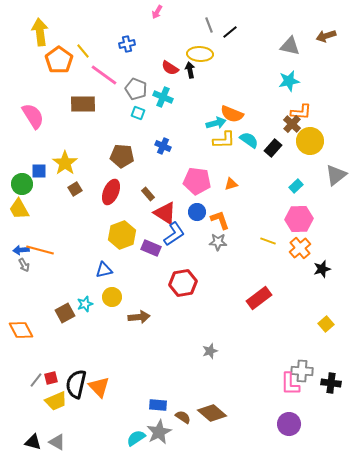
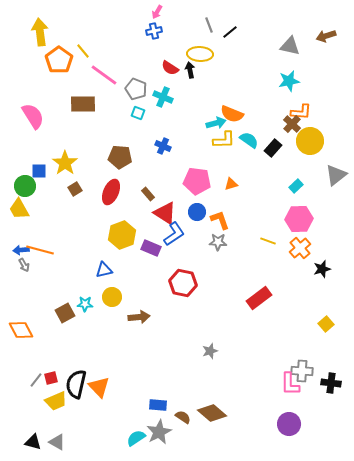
blue cross at (127, 44): moved 27 px right, 13 px up
brown pentagon at (122, 156): moved 2 px left, 1 px down
green circle at (22, 184): moved 3 px right, 2 px down
red hexagon at (183, 283): rotated 20 degrees clockwise
cyan star at (85, 304): rotated 21 degrees clockwise
